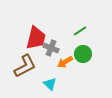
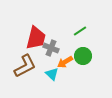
green circle: moved 2 px down
cyan triangle: moved 2 px right, 10 px up
